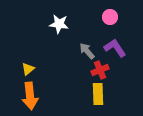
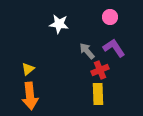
purple L-shape: moved 1 px left
